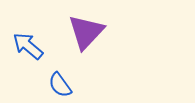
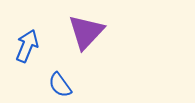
blue arrow: moved 1 px left; rotated 72 degrees clockwise
